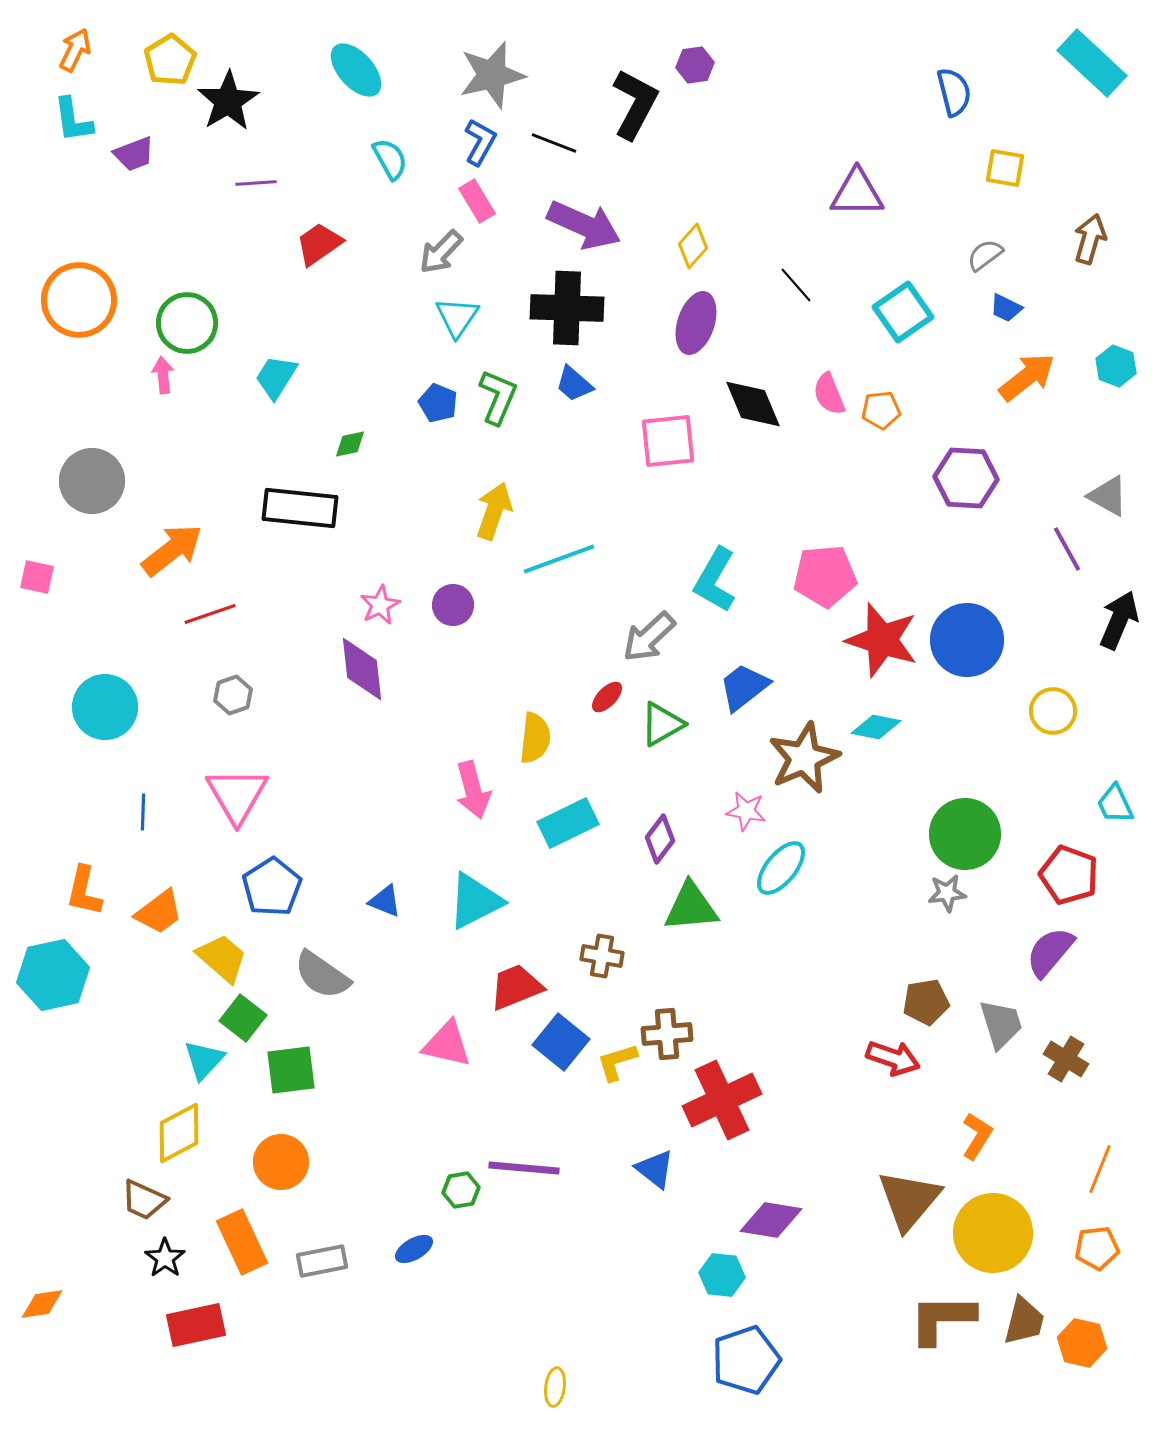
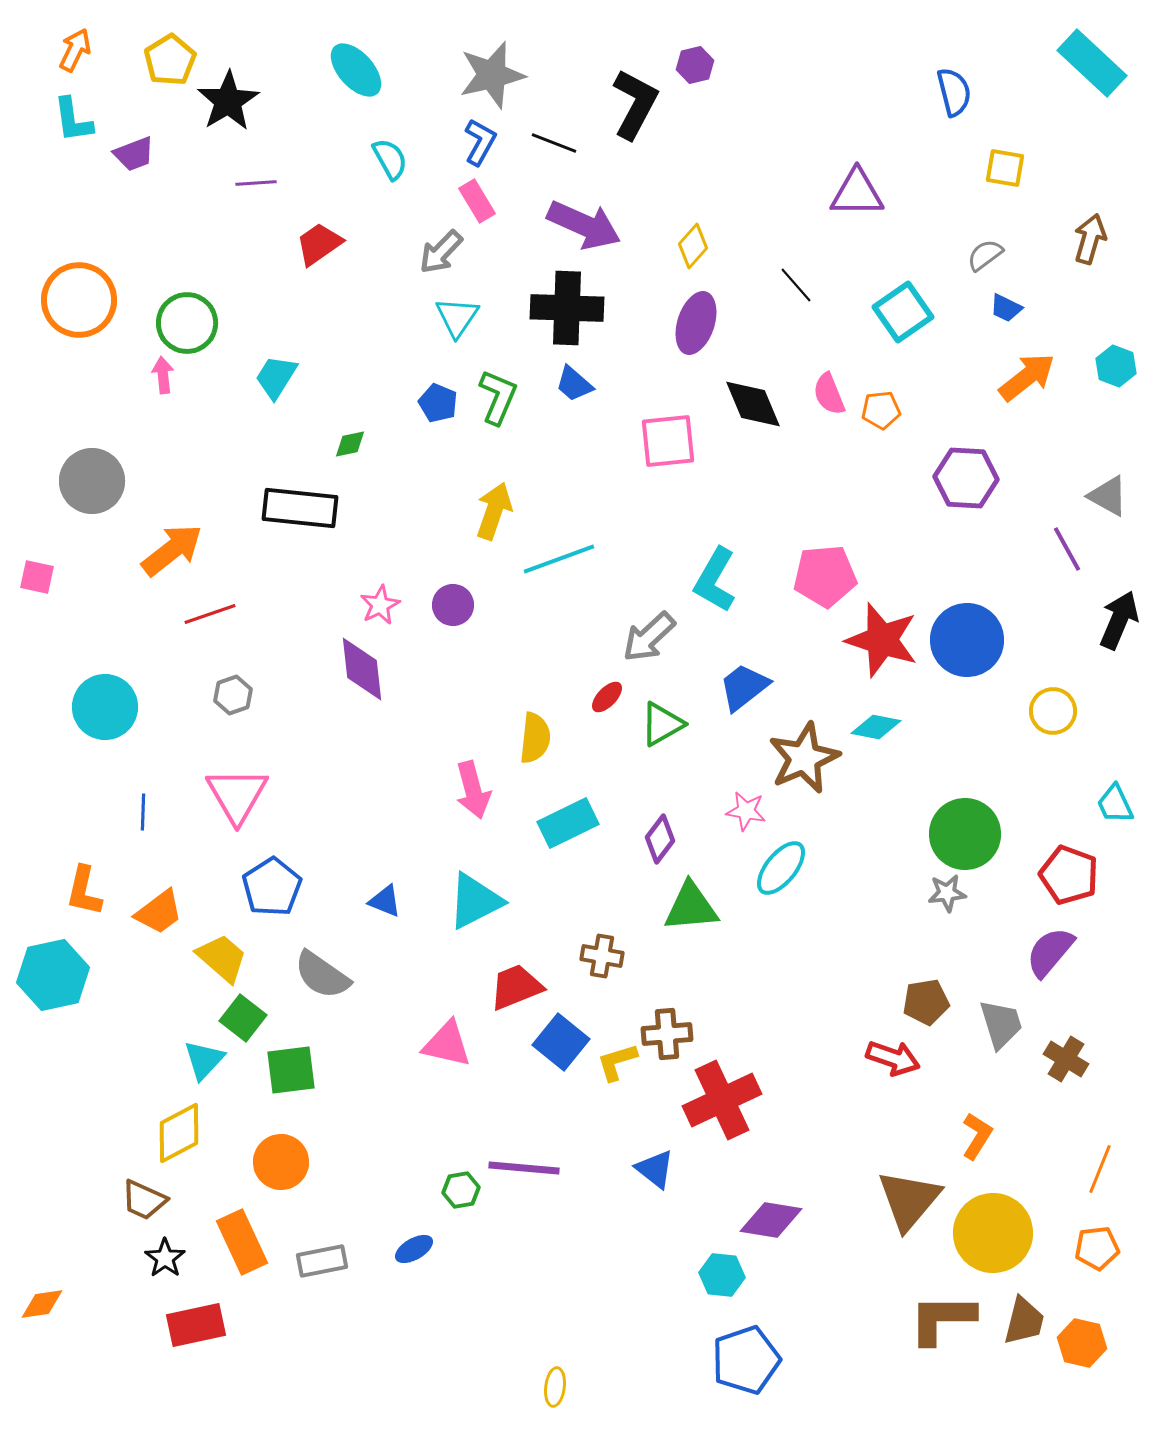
purple hexagon at (695, 65): rotated 6 degrees counterclockwise
